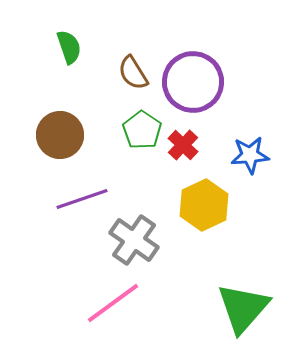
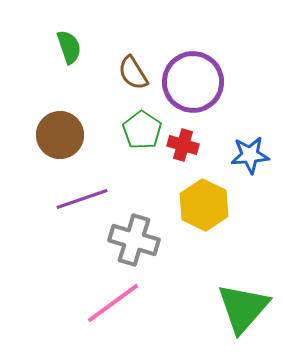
red cross: rotated 28 degrees counterclockwise
yellow hexagon: rotated 9 degrees counterclockwise
gray cross: rotated 18 degrees counterclockwise
